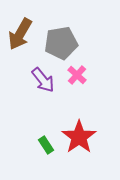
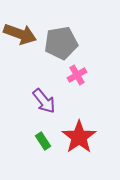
brown arrow: rotated 100 degrees counterclockwise
pink cross: rotated 18 degrees clockwise
purple arrow: moved 1 px right, 21 px down
green rectangle: moved 3 px left, 4 px up
